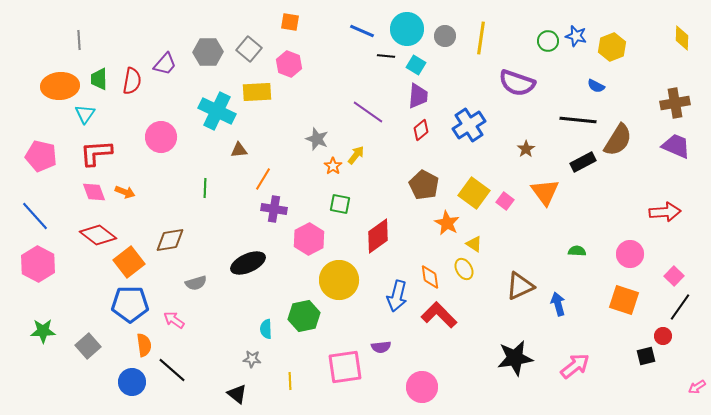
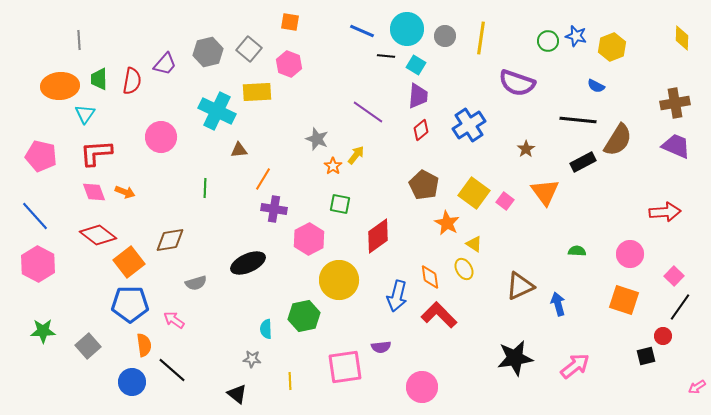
gray hexagon at (208, 52): rotated 12 degrees counterclockwise
